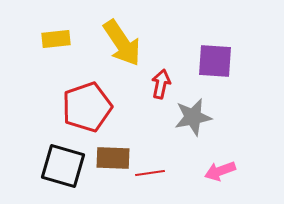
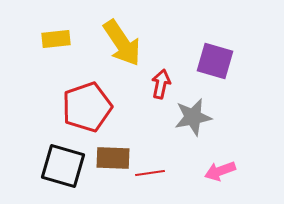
purple square: rotated 12 degrees clockwise
